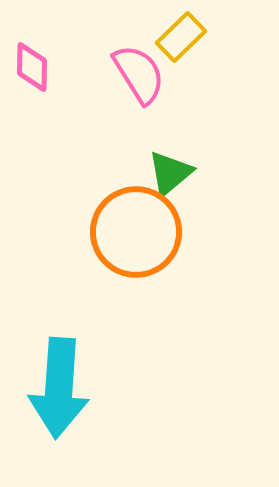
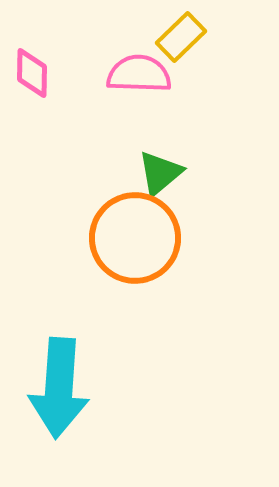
pink diamond: moved 6 px down
pink semicircle: rotated 56 degrees counterclockwise
green triangle: moved 10 px left
orange circle: moved 1 px left, 6 px down
